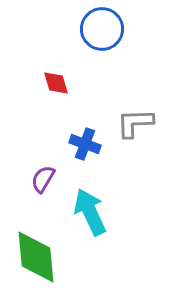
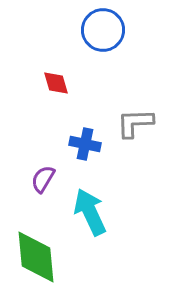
blue circle: moved 1 px right, 1 px down
blue cross: rotated 8 degrees counterclockwise
